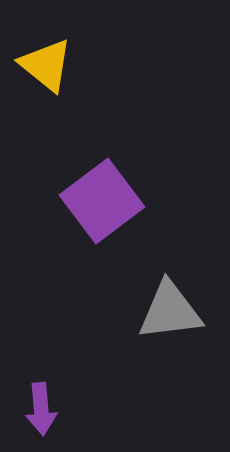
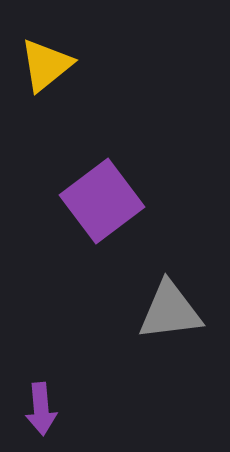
yellow triangle: rotated 42 degrees clockwise
